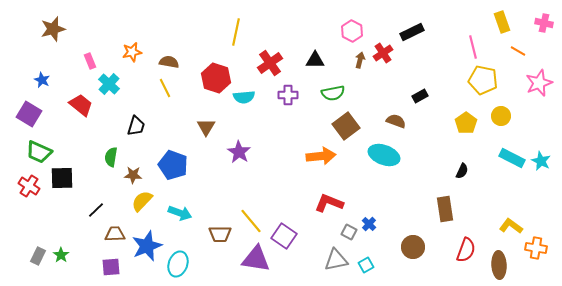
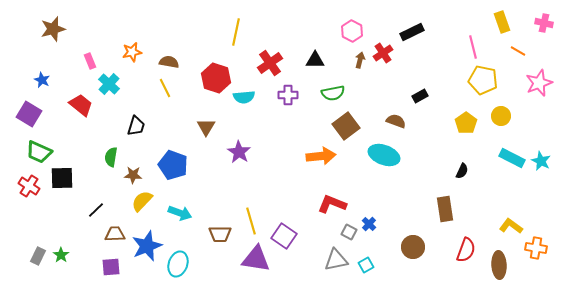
red L-shape at (329, 203): moved 3 px right, 1 px down
yellow line at (251, 221): rotated 24 degrees clockwise
